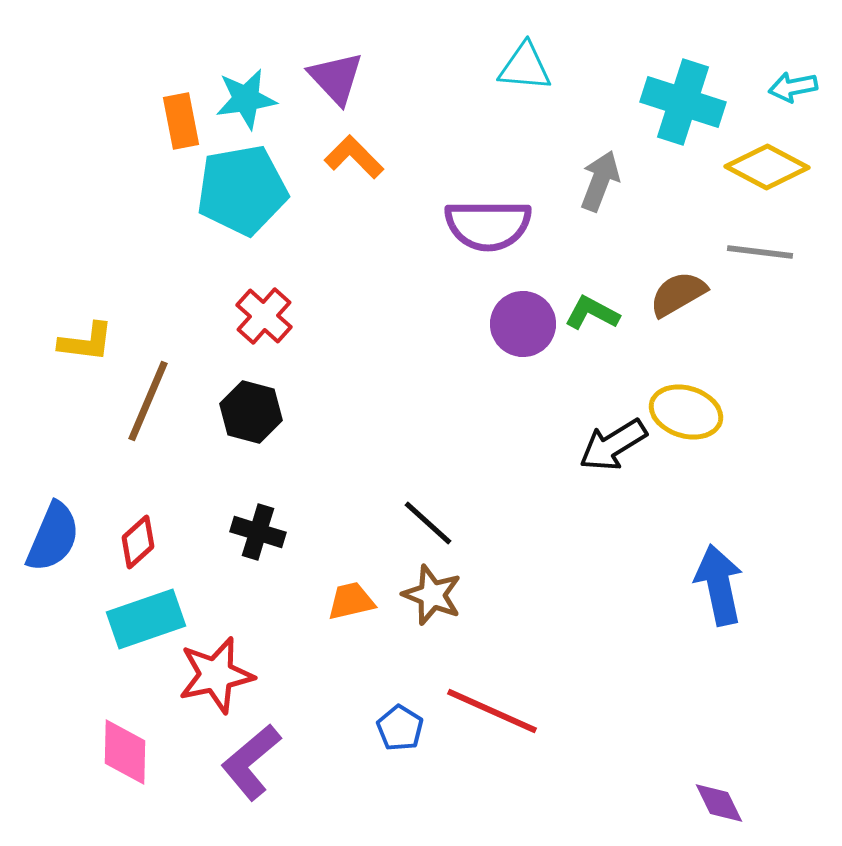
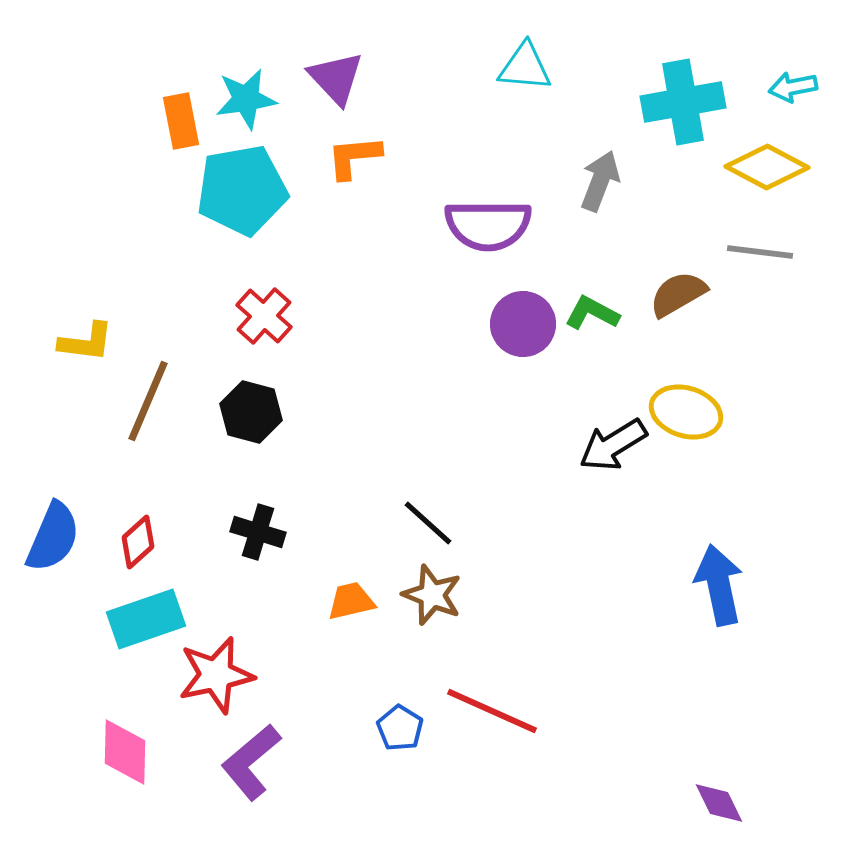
cyan cross: rotated 28 degrees counterclockwise
orange L-shape: rotated 50 degrees counterclockwise
